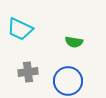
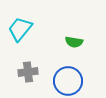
cyan trapezoid: rotated 104 degrees clockwise
